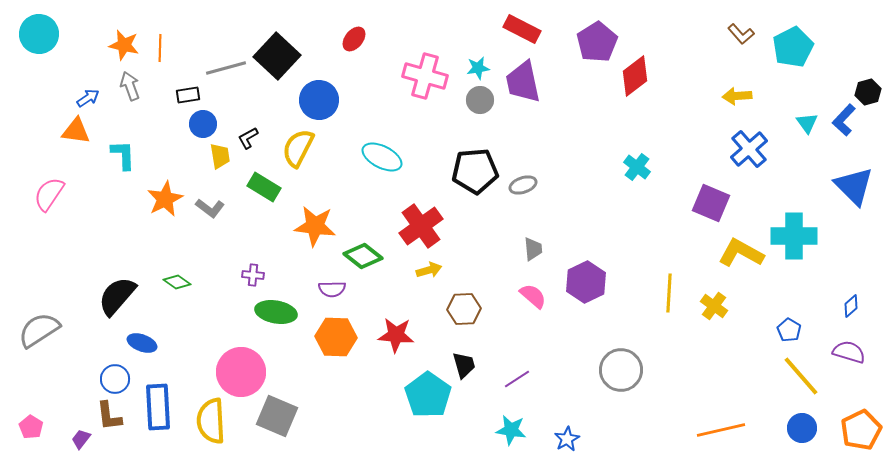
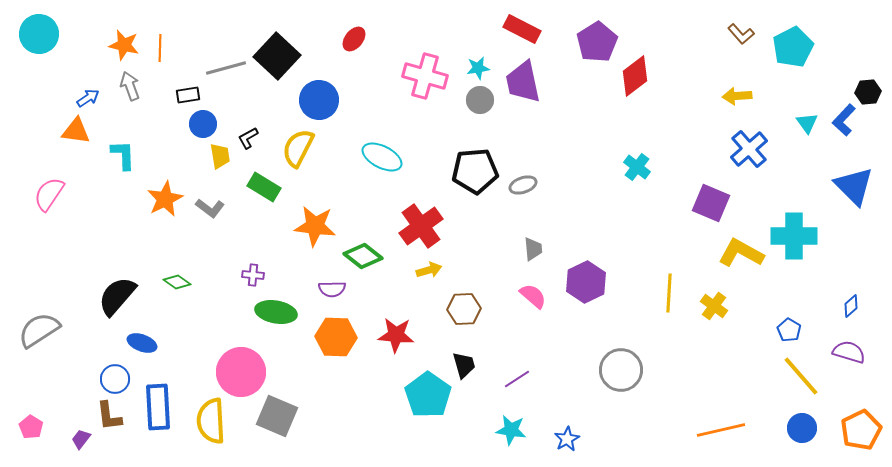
black hexagon at (868, 92): rotated 10 degrees clockwise
